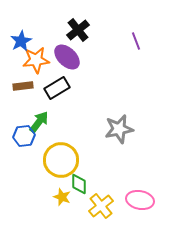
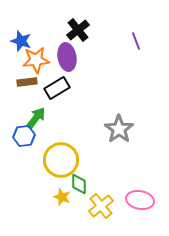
blue star: rotated 25 degrees counterclockwise
purple ellipse: rotated 36 degrees clockwise
brown rectangle: moved 4 px right, 4 px up
green arrow: moved 3 px left, 4 px up
gray star: rotated 24 degrees counterclockwise
